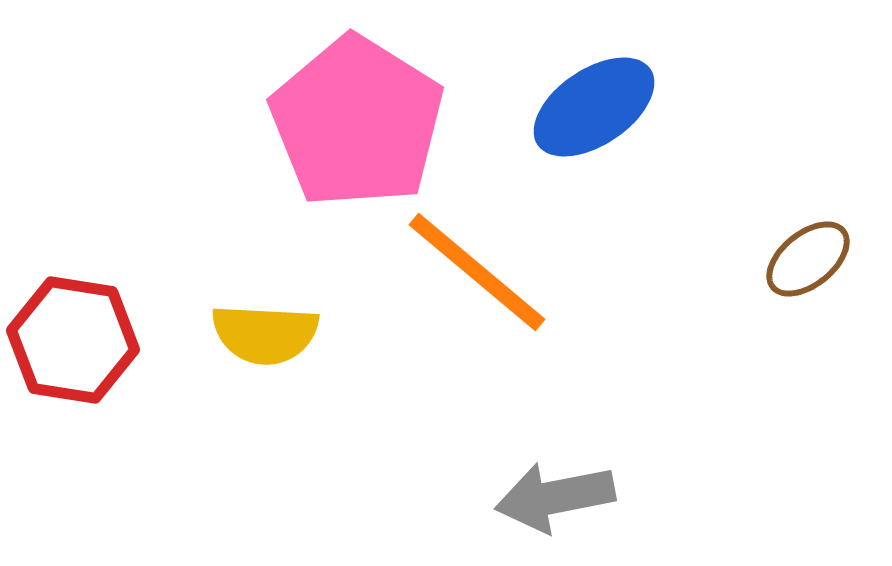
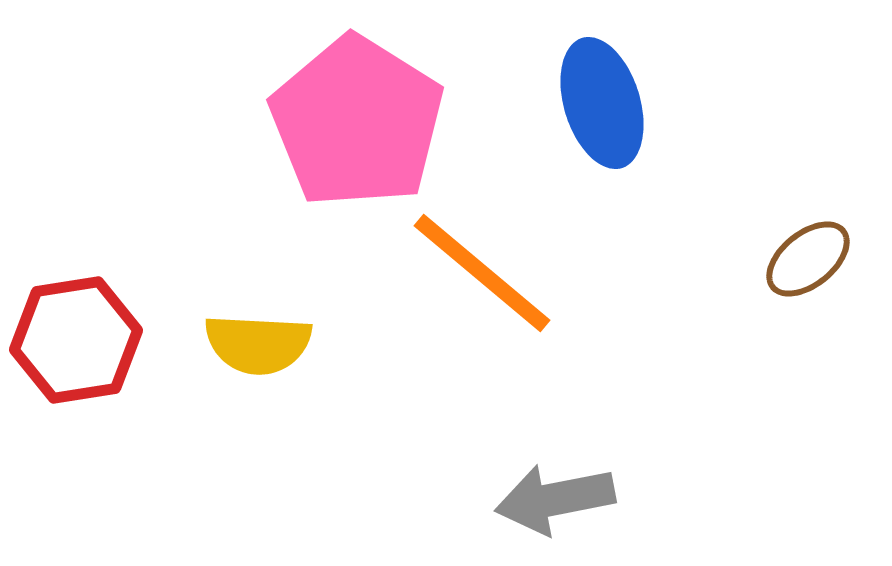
blue ellipse: moved 8 px right, 4 px up; rotated 73 degrees counterclockwise
orange line: moved 5 px right, 1 px down
yellow semicircle: moved 7 px left, 10 px down
red hexagon: moved 3 px right; rotated 18 degrees counterclockwise
gray arrow: moved 2 px down
